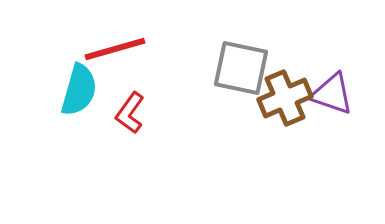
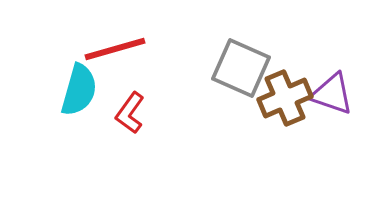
gray square: rotated 12 degrees clockwise
